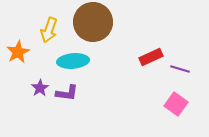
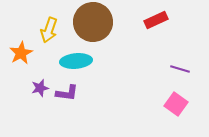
orange star: moved 3 px right, 1 px down
red rectangle: moved 5 px right, 37 px up
cyan ellipse: moved 3 px right
purple star: rotated 18 degrees clockwise
